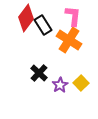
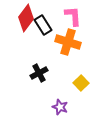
pink L-shape: rotated 10 degrees counterclockwise
orange cross: moved 1 px left, 2 px down; rotated 15 degrees counterclockwise
black cross: rotated 18 degrees clockwise
purple star: moved 22 px down; rotated 21 degrees counterclockwise
